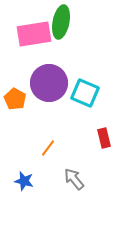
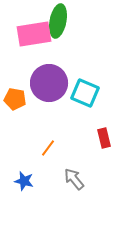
green ellipse: moved 3 px left, 1 px up
orange pentagon: rotated 20 degrees counterclockwise
